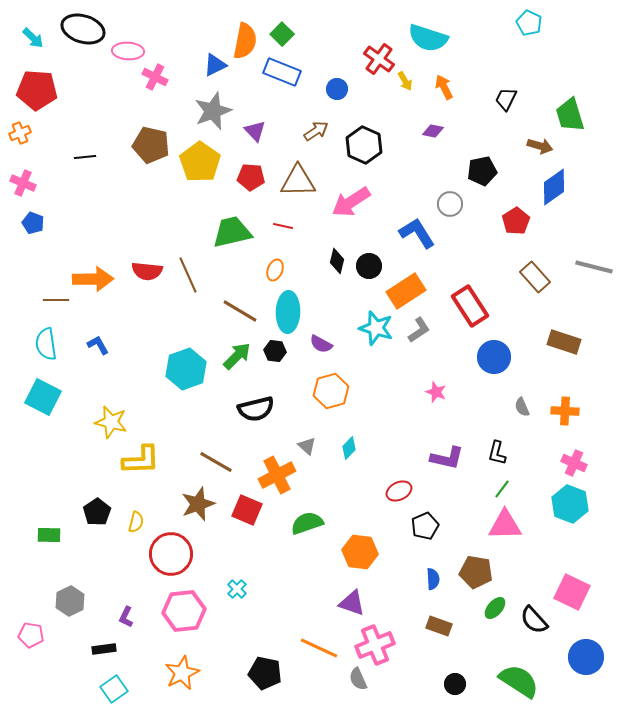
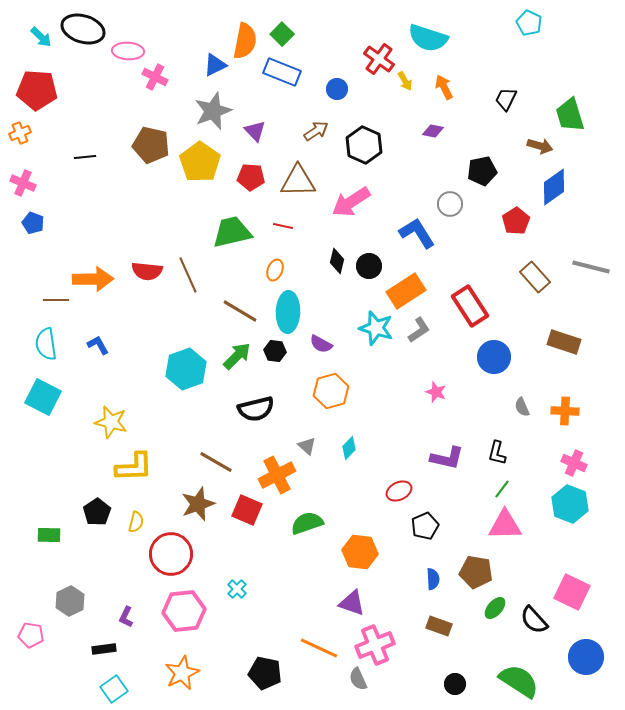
cyan arrow at (33, 38): moved 8 px right, 1 px up
gray line at (594, 267): moved 3 px left
yellow L-shape at (141, 460): moved 7 px left, 7 px down
